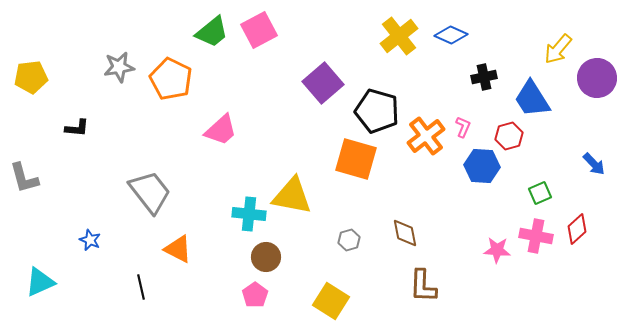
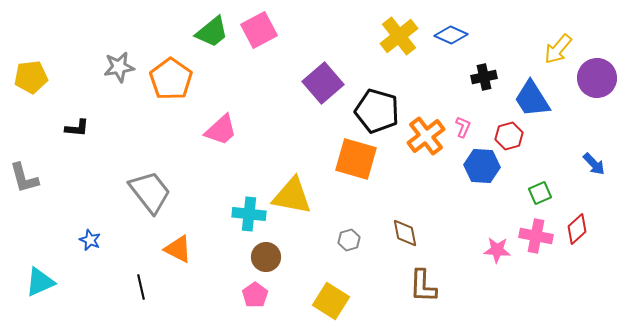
orange pentagon: rotated 9 degrees clockwise
